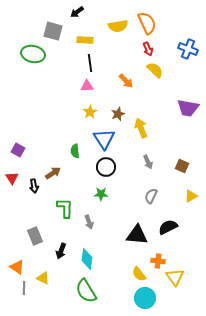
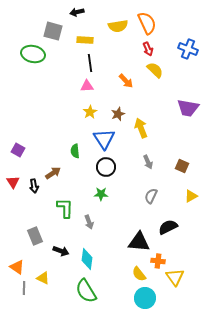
black arrow at (77, 12): rotated 24 degrees clockwise
red triangle at (12, 178): moved 1 px right, 4 px down
black triangle at (137, 235): moved 2 px right, 7 px down
black arrow at (61, 251): rotated 91 degrees counterclockwise
